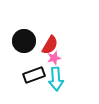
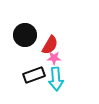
black circle: moved 1 px right, 6 px up
pink star: rotated 16 degrees clockwise
